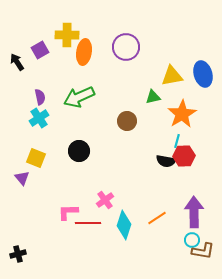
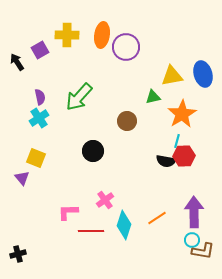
orange ellipse: moved 18 px right, 17 px up
green arrow: rotated 24 degrees counterclockwise
black circle: moved 14 px right
red line: moved 3 px right, 8 px down
